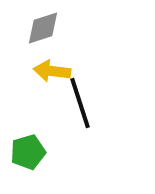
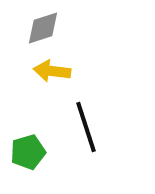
black line: moved 6 px right, 24 px down
